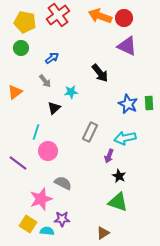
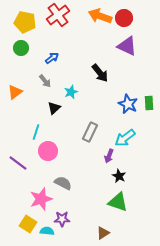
cyan star: rotated 16 degrees counterclockwise
cyan arrow: rotated 25 degrees counterclockwise
